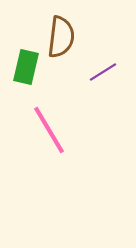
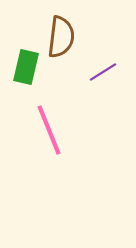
pink line: rotated 9 degrees clockwise
